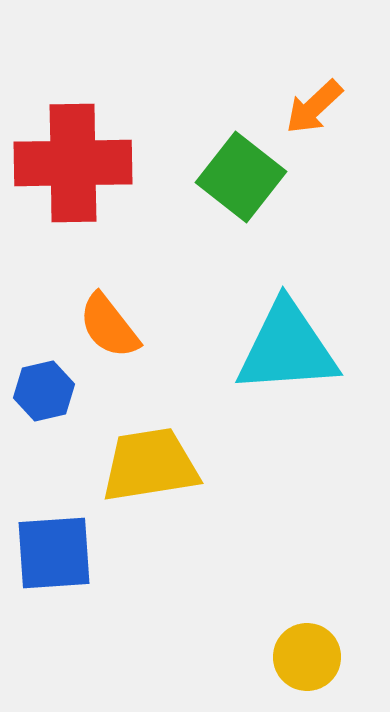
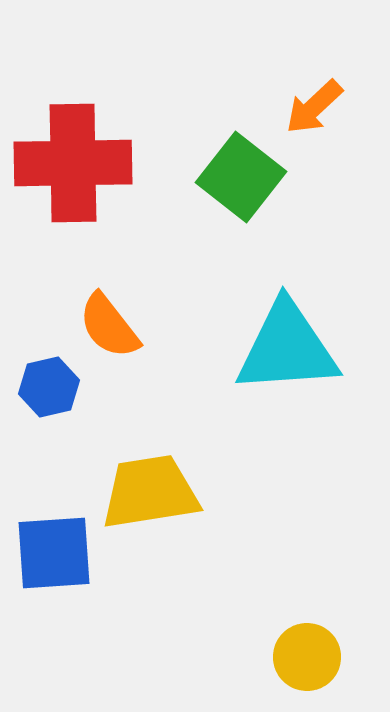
blue hexagon: moved 5 px right, 4 px up
yellow trapezoid: moved 27 px down
